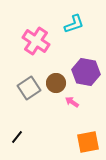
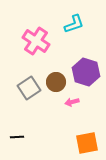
purple hexagon: rotated 8 degrees clockwise
brown circle: moved 1 px up
pink arrow: rotated 48 degrees counterclockwise
black line: rotated 48 degrees clockwise
orange square: moved 1 px left, 1 px down
